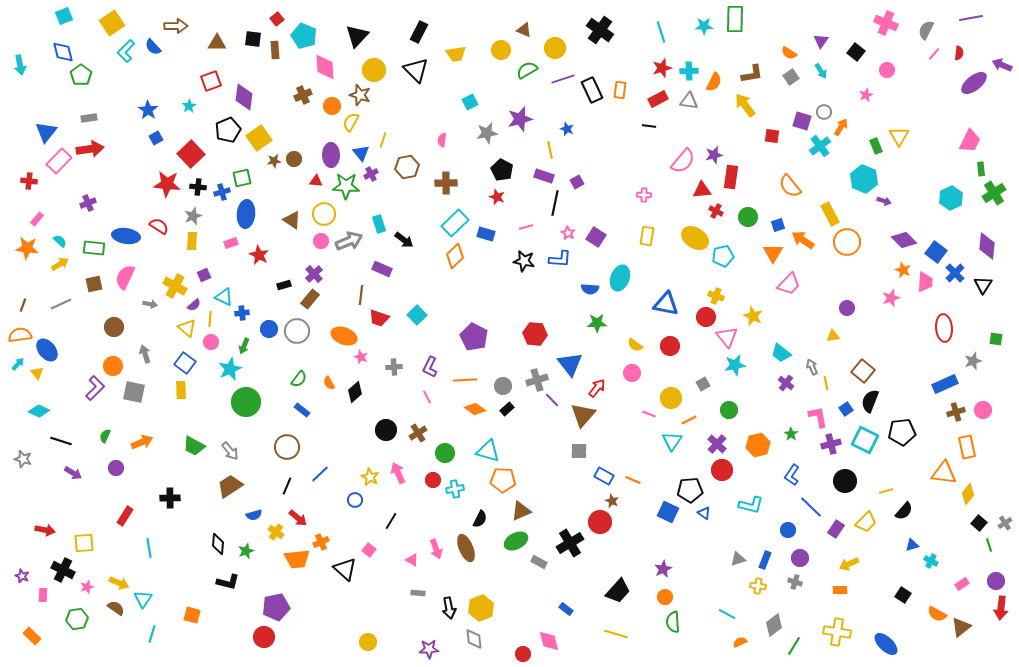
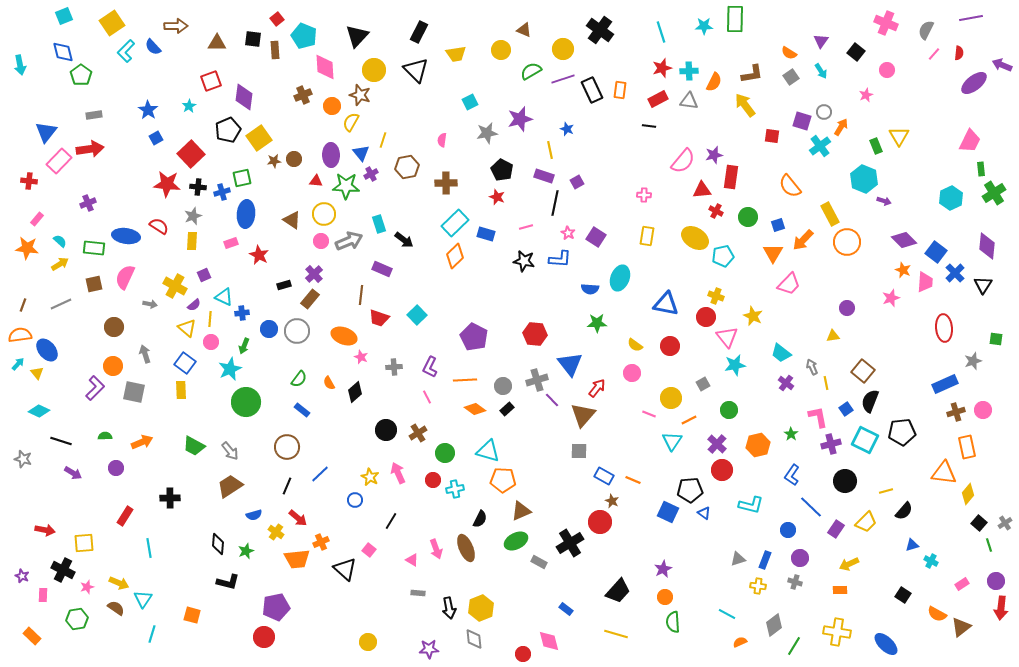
yellow circle at (555, 48): moved 8 px right, 1 px down
green semicircle at (527, 70): moved 4 px right, 1 px down
gray rectangle at (89, 118): moved 5 px right, 3 px up
orange arrow at (803, 240): rotated 80 degrees counterclockwise
green semicircle at (105, 436): rotated 64 degrees clockwise
